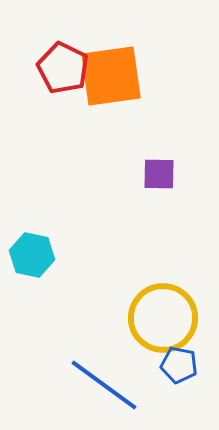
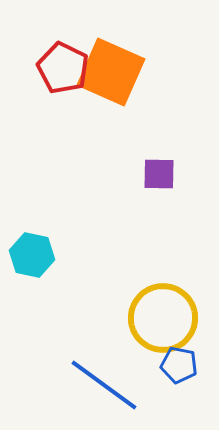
orange square: moved 4 px up; rotated 32 degrees clockwise
